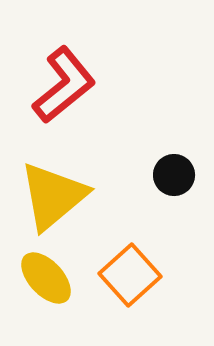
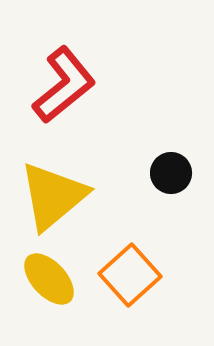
black circle: moved 3 px left, 2 px up
yellow ellipse: moved 3 px right, 1 px down
